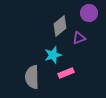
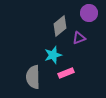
gray semicircle: moved 1 px right
